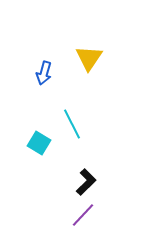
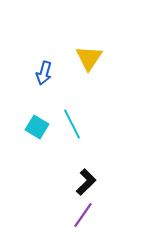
cyan square: moved 2 px left, 16 px up
purple line: rotated 8 degrees counterclockwise
